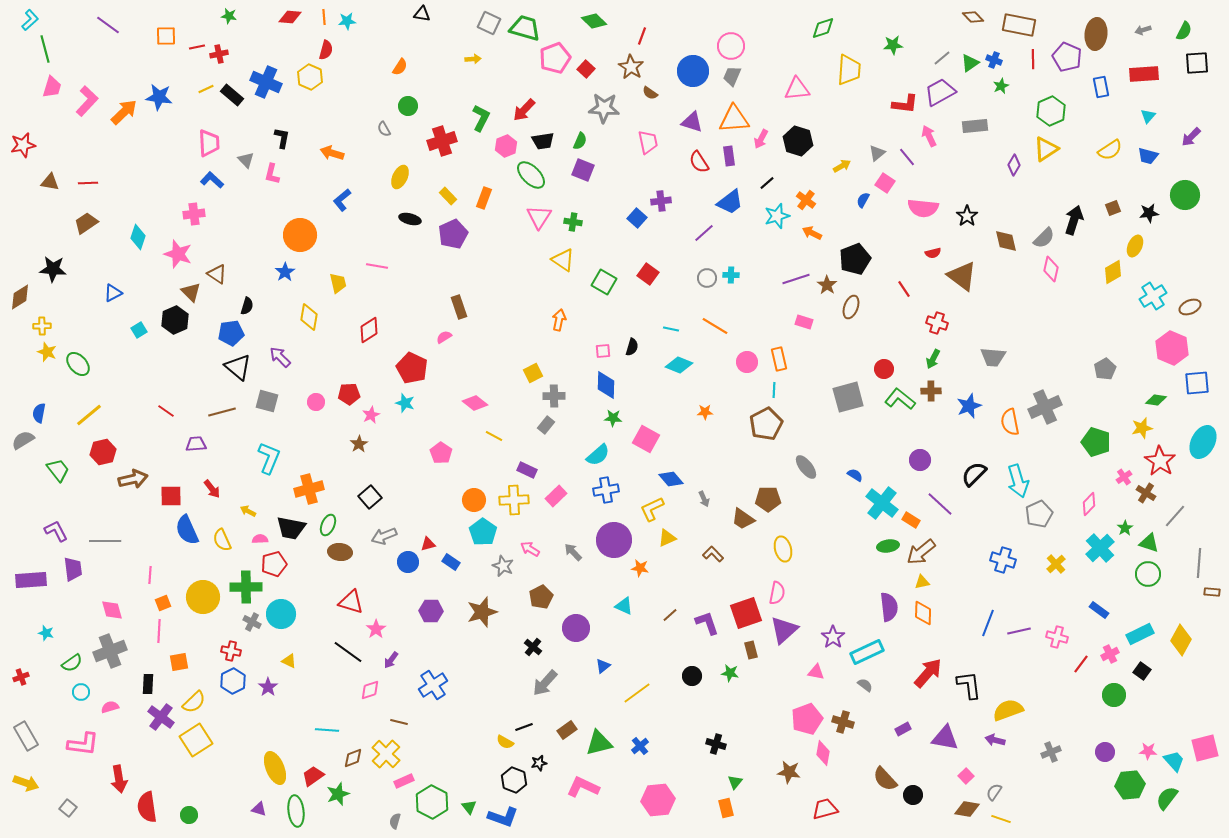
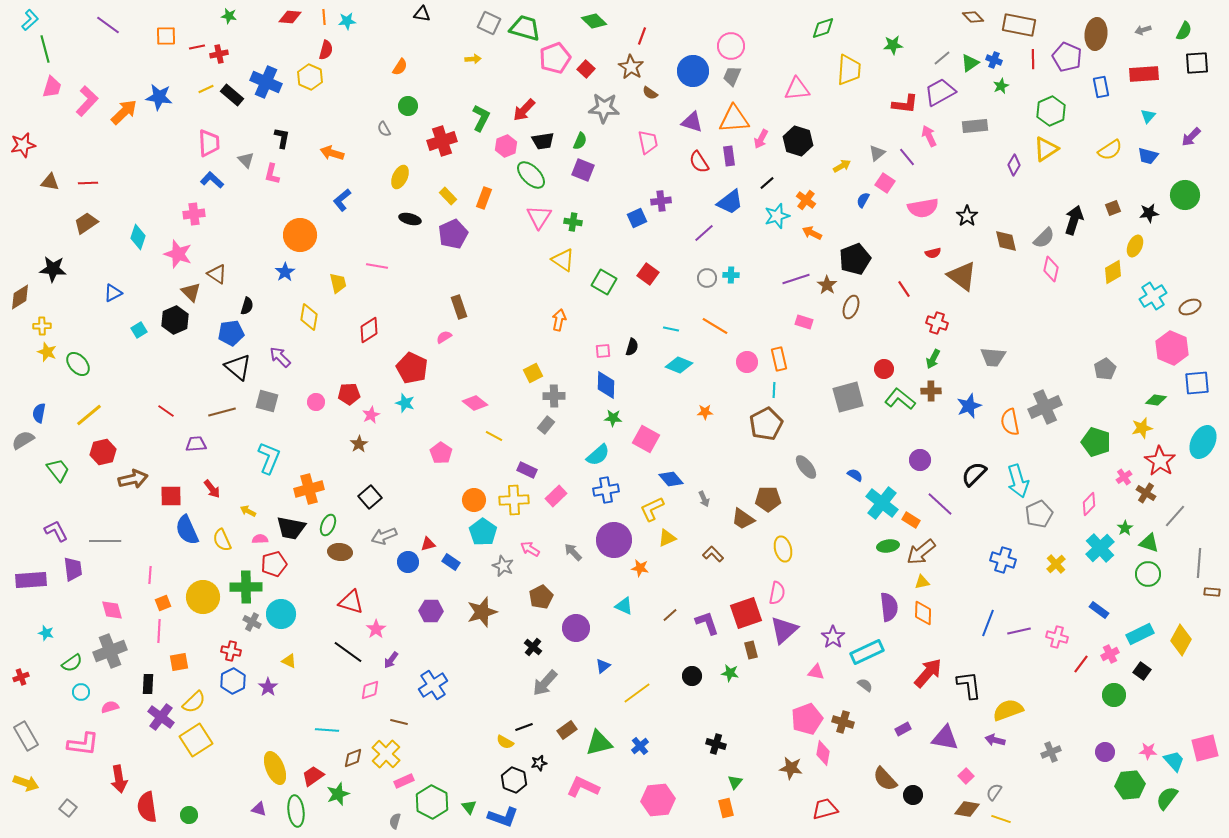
pink semicircle at (923, 208): rotated 16 degrees counterclockwise
blue square at (637, 218): rotated 24 degrees clockwise
brown star at (789, 772): moved 2 px right, 4 px up
